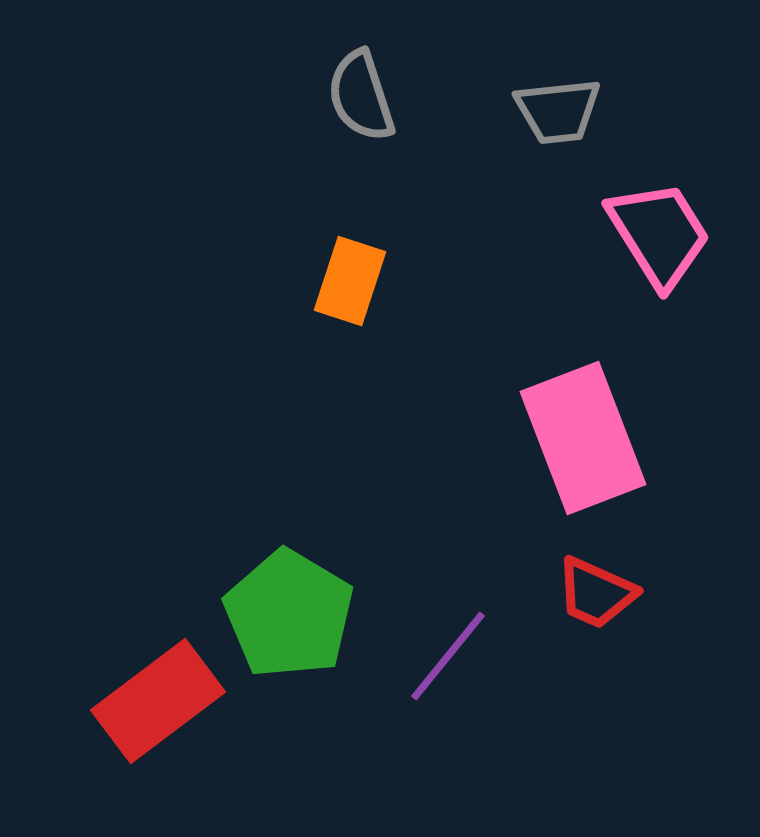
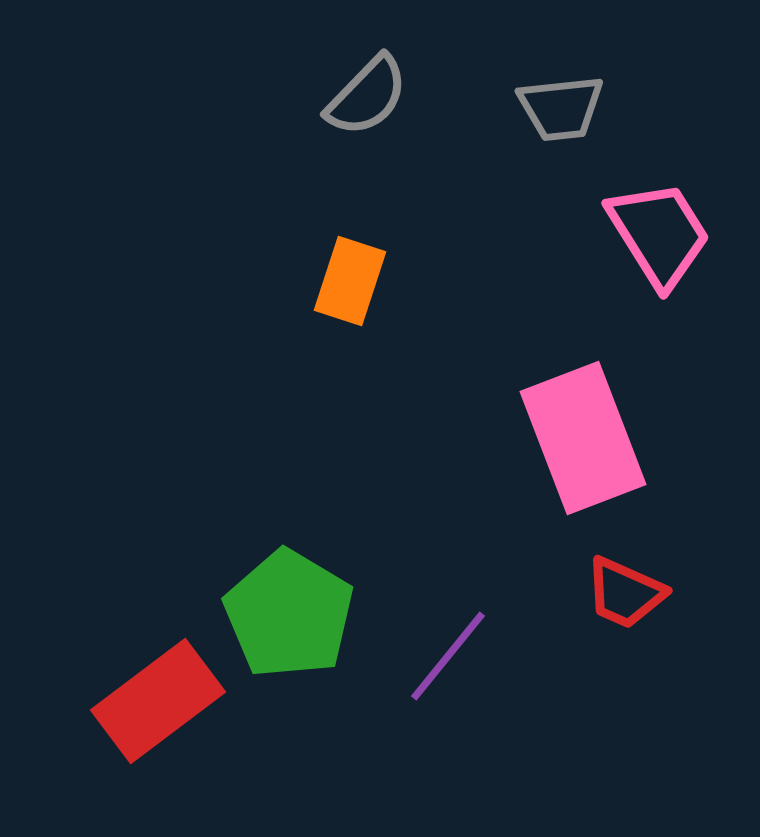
gray semicircle: moved 6 px right; rotated 118 degrees counterclockwise
gray trapezoid: moved 3 px right, 3 px up
red trapezoid: moved 29 px right
